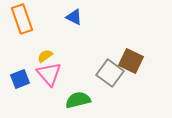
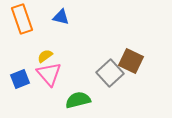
blue triangle: moved 13 px left; rotated 12 degrees counterclockwise
gray square: rotated 12 degrees clockwise
